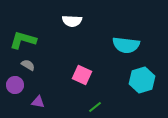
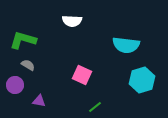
purple triangle: moved 1 px right, 1 px up
